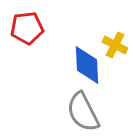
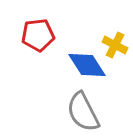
red pentagon: moved 11 px right, 7 px down
blue diamond: rotated 30 degrees counterclockwise
